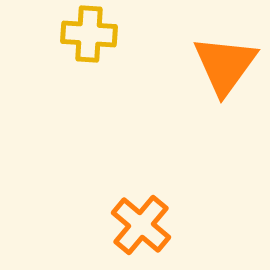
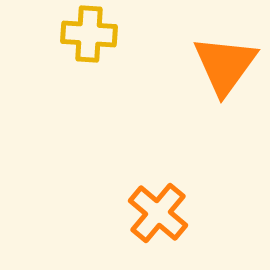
orange cross: moved 17 px right, 12 px up
